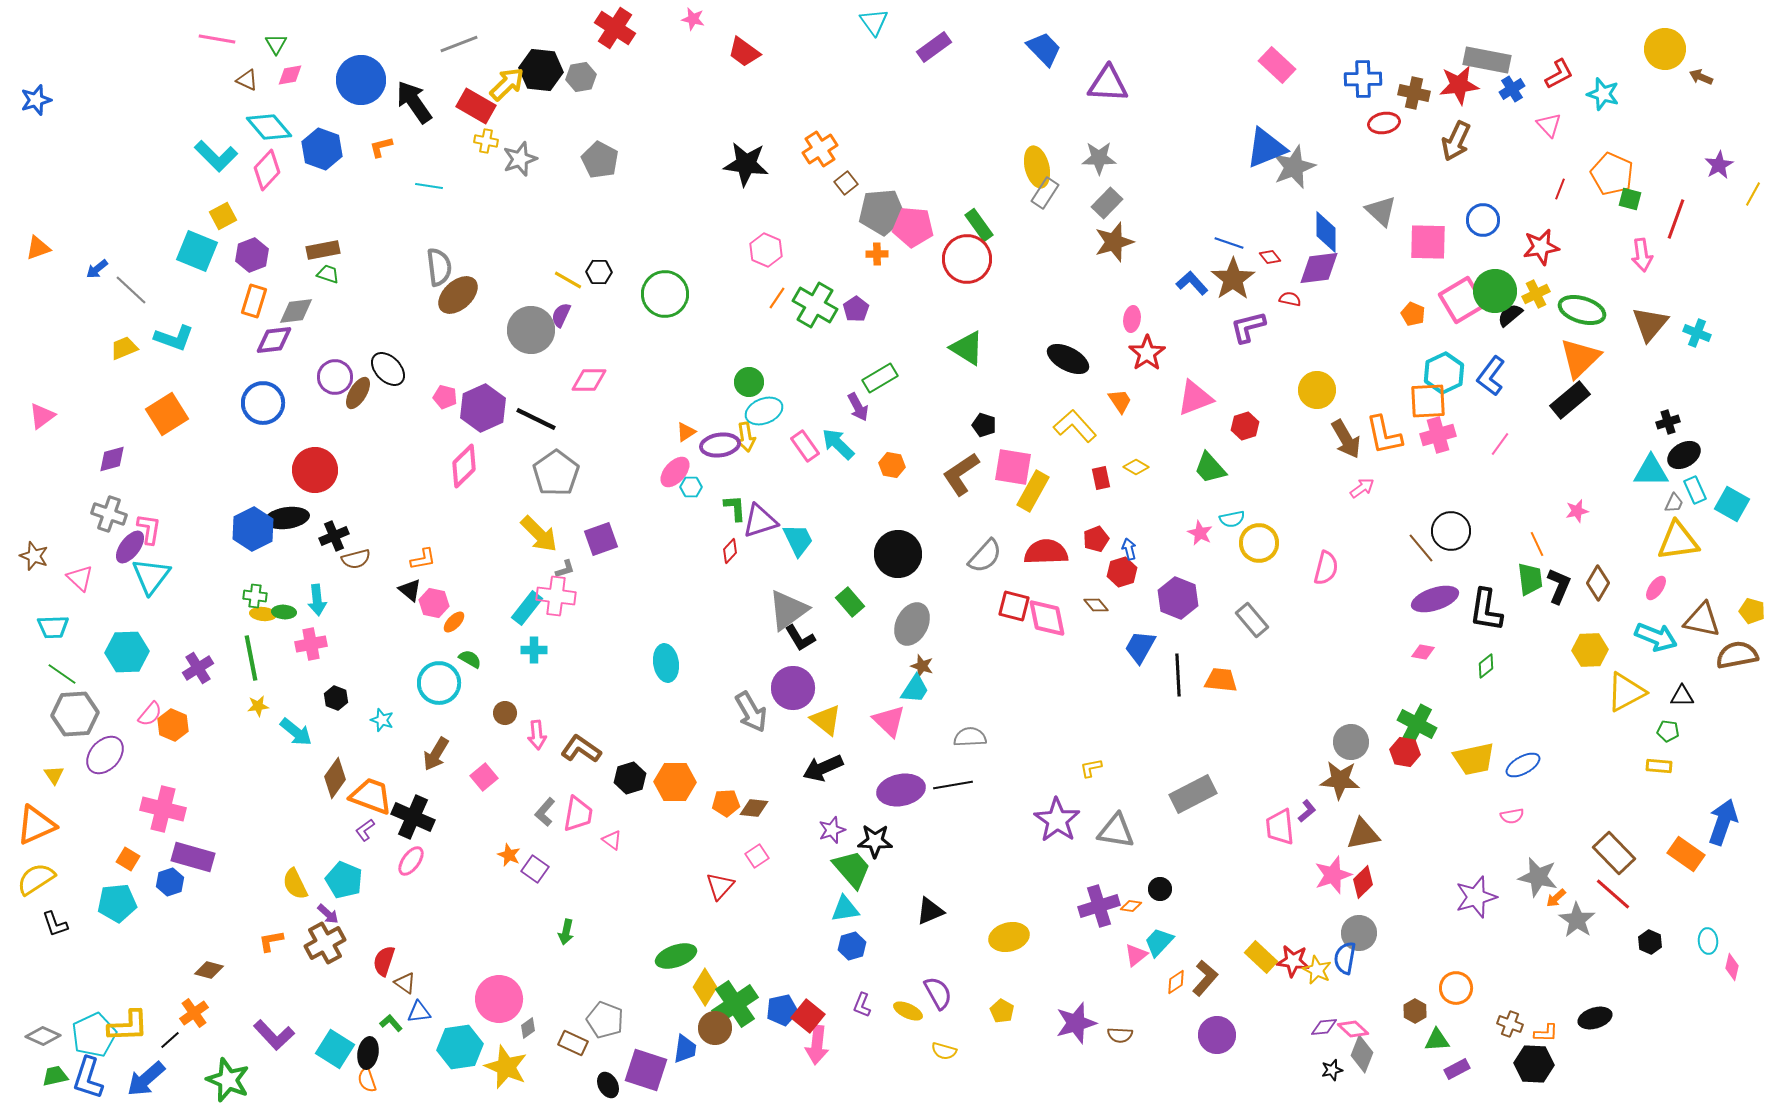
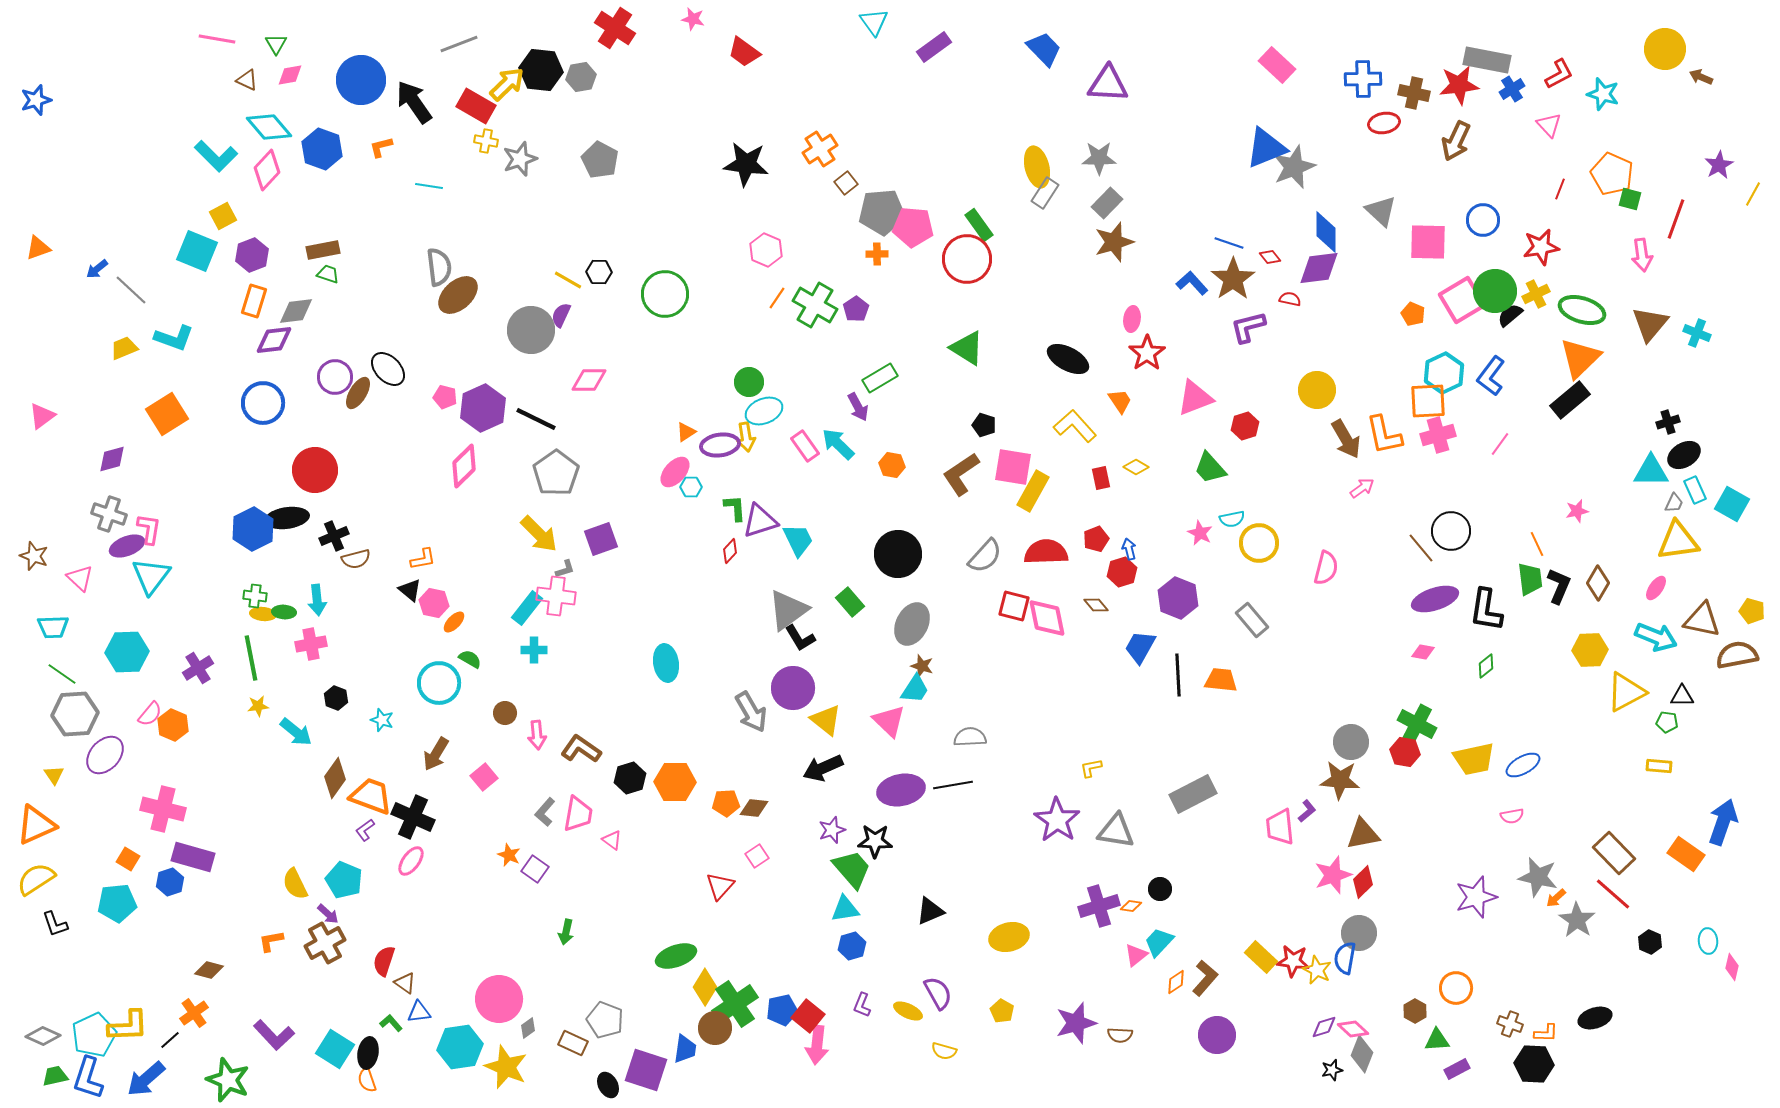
purple ellipse at (130, 547): moved 3 px left, 1 px up; rotated 32 degrees clockwise
green pentagon at (1668, 731): moved 1 px left, 9 px up
purple diamond at (1324, 1027): rotated 12 degrees counterclockwise
